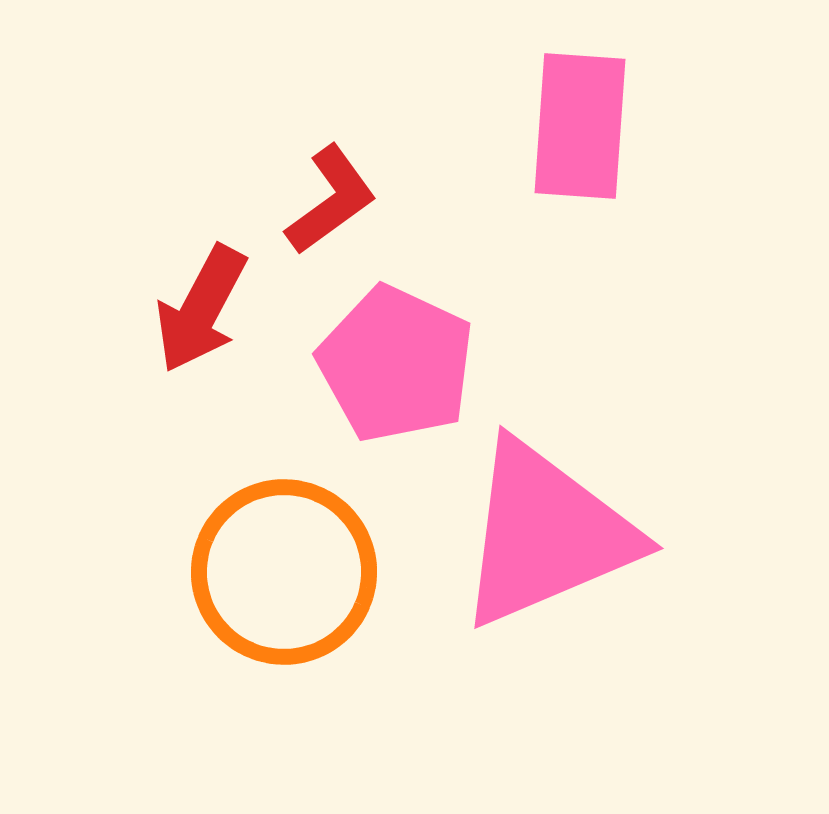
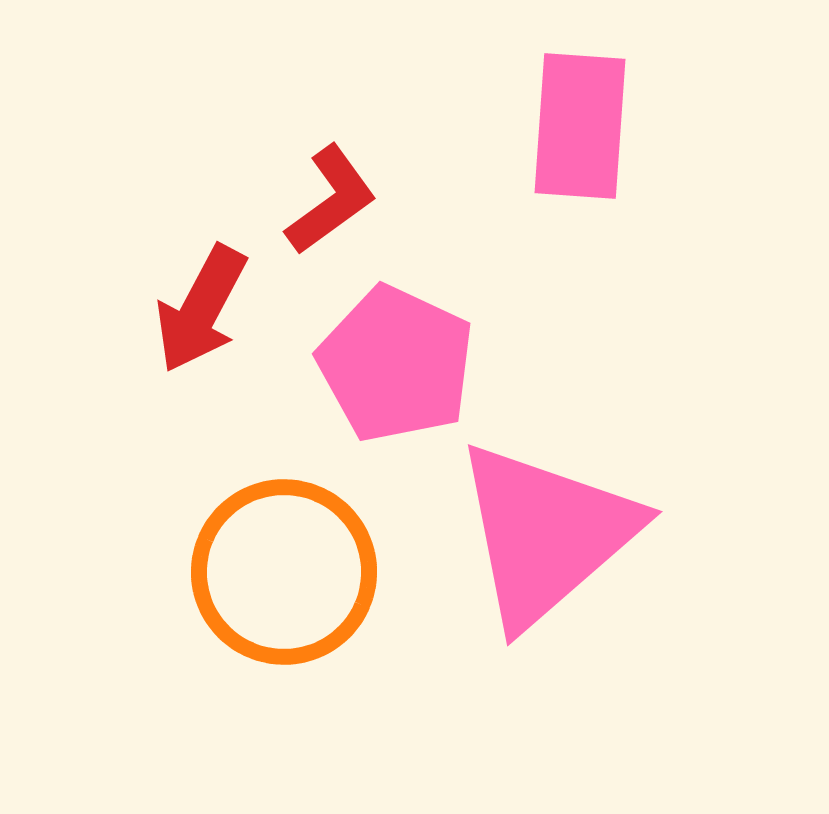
pink triangle: rotated 18 degrees counterclockwise
